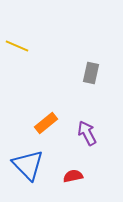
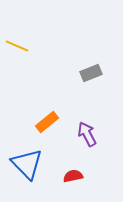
gray rectangle: rotated 55 degrees clockwise
orange rectangle: moved 1 px right, 1 px up
purple arrow: moved 1 px down
blue triangle: moved 1 px left, 1 px up
